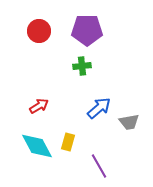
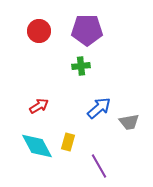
green cross: moved 1 px left
